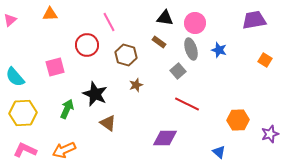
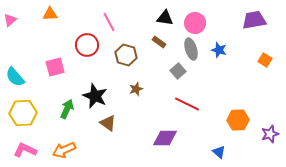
brown star: moved 4 px down
black star: moved 2 px down
